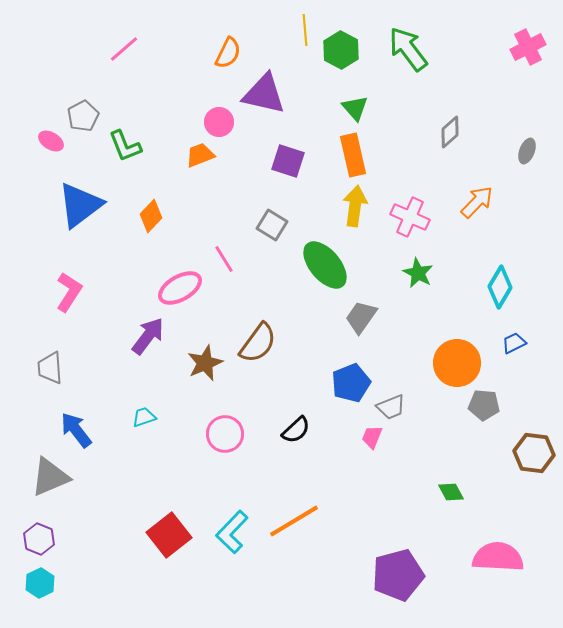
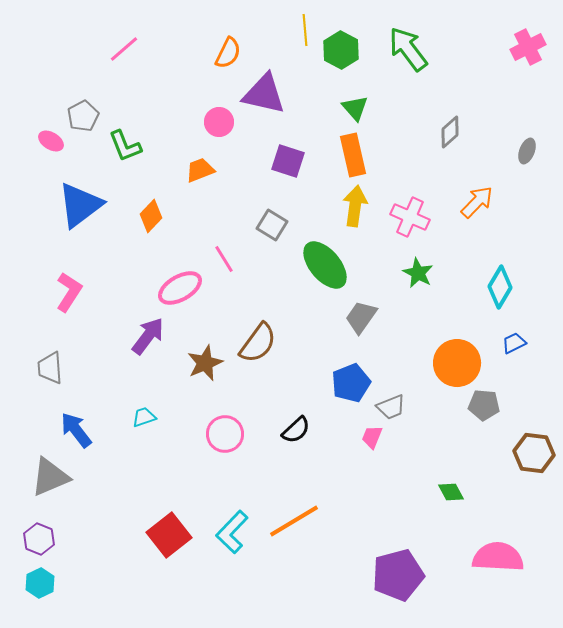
orange trapezoid at (200, 155): moved 15 px down
